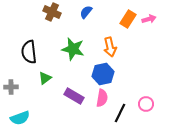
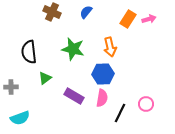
blue hexagon: rotated 10 degrees clockwise
